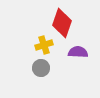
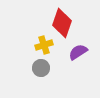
purple semicircle: rotated 36 degrees counterclockwise
